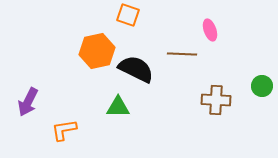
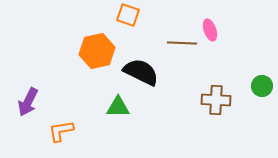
brown line: moved 11 px up
black semicircle: moved 5 px right, 3 px down
orange L-shape: moved 3 px left, 1 px down
